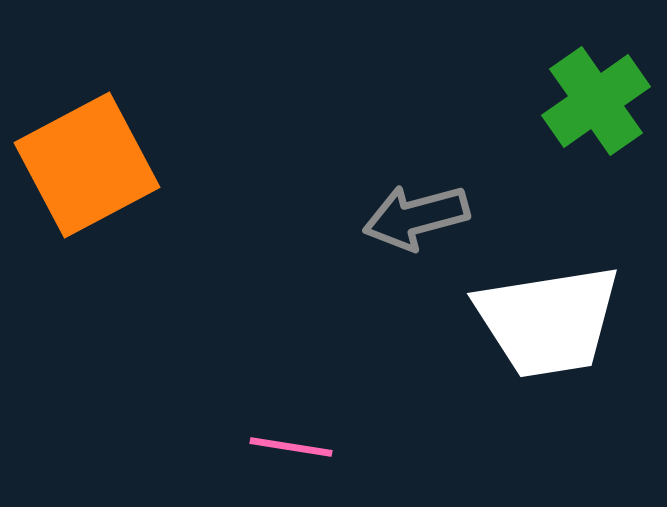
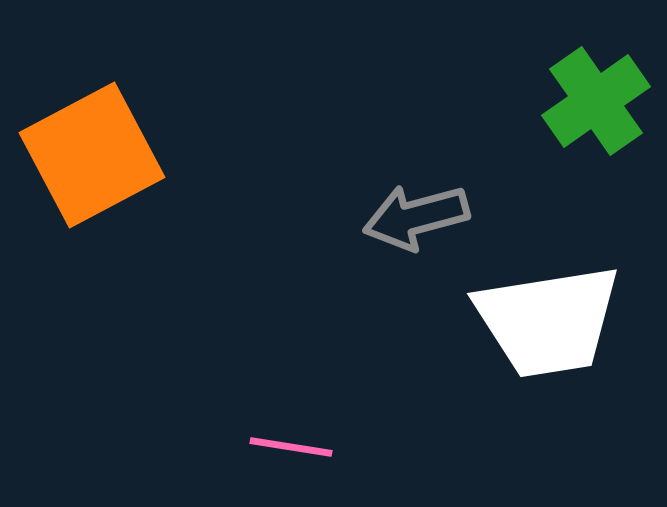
orange square: moved 5 px right, 10 px up
